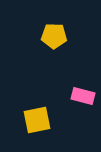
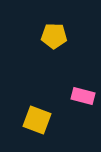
yellow square: rotated 32 degrees clockwise
